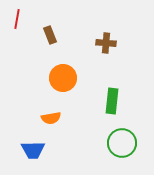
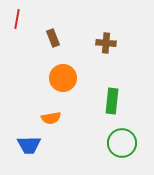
brown rectangle: moved 3 px right, 3 px down
blue trapezoid: moved 4 px left, 5 px up
